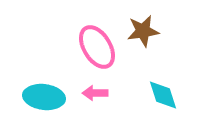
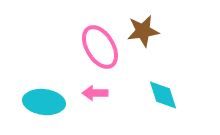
pink ellipse: moved 3 px right
cyan ellipse: moved 5 px down
